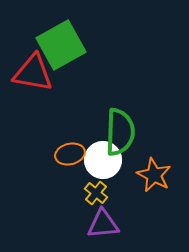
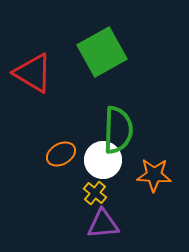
green square: moved 41 px right, 7 px down
red triangle: rotated 21 degrees clockwise
green semicircle: moved 2 px left, 2 px up
orange ellipse: moved 9 px left; rotated 16 degrees counterclockwise
orange star: rotated 24 degrees counterclockwise
yellow cross: moved 1 px left
